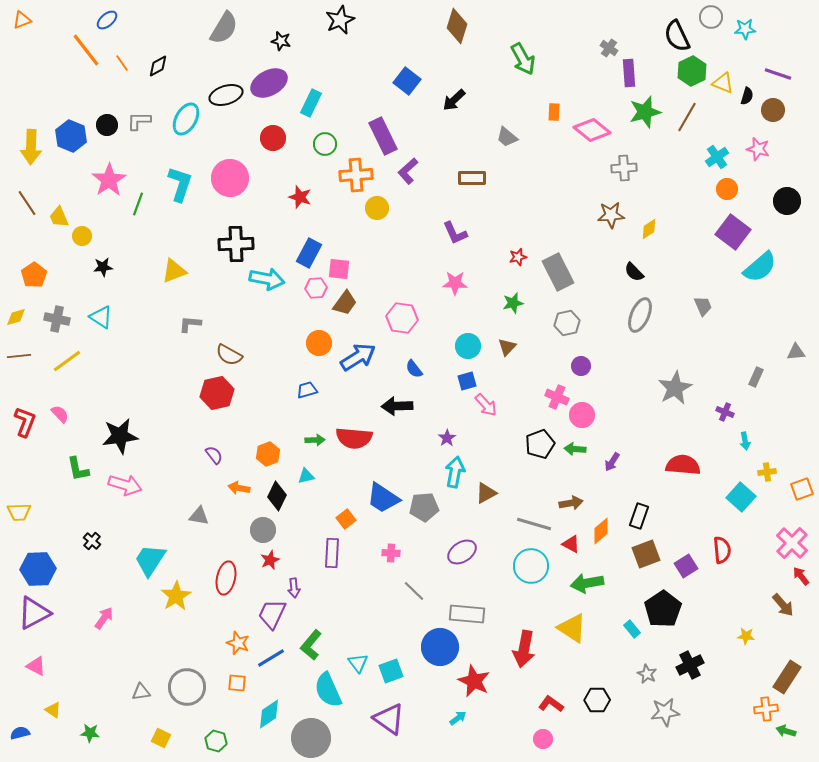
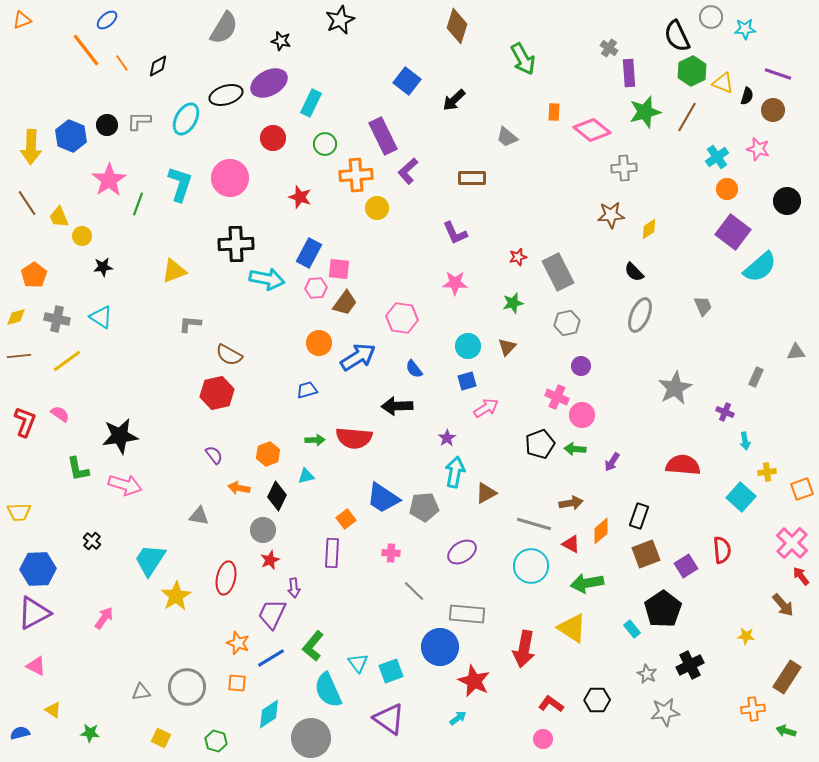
pink arrow at (486, 405): moved 3 px down; rotated 80 degrees counterclockwise
pink semicircle at (60, 414): rotated 12 degrees counterclockwise
green L-shape at (311, 645): moved 2 px right, 1 px down
orange cross at (766, 709): moved 13 px left
